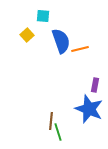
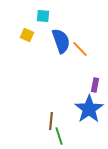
yellow square: rotated 24 degrees counterclockwise
orange line: rotated 60 degrees clockwise
blue star: rotated 16 degrees clockwise
green line: moved 1 px right, 4 px down
